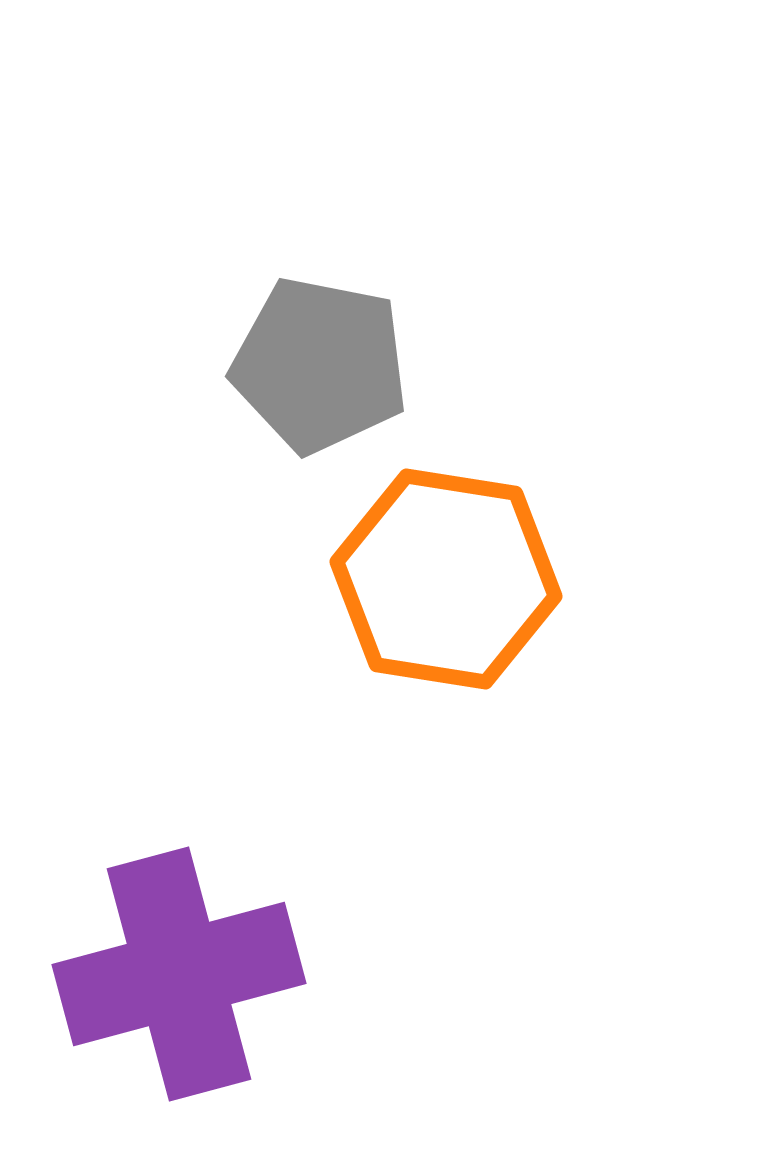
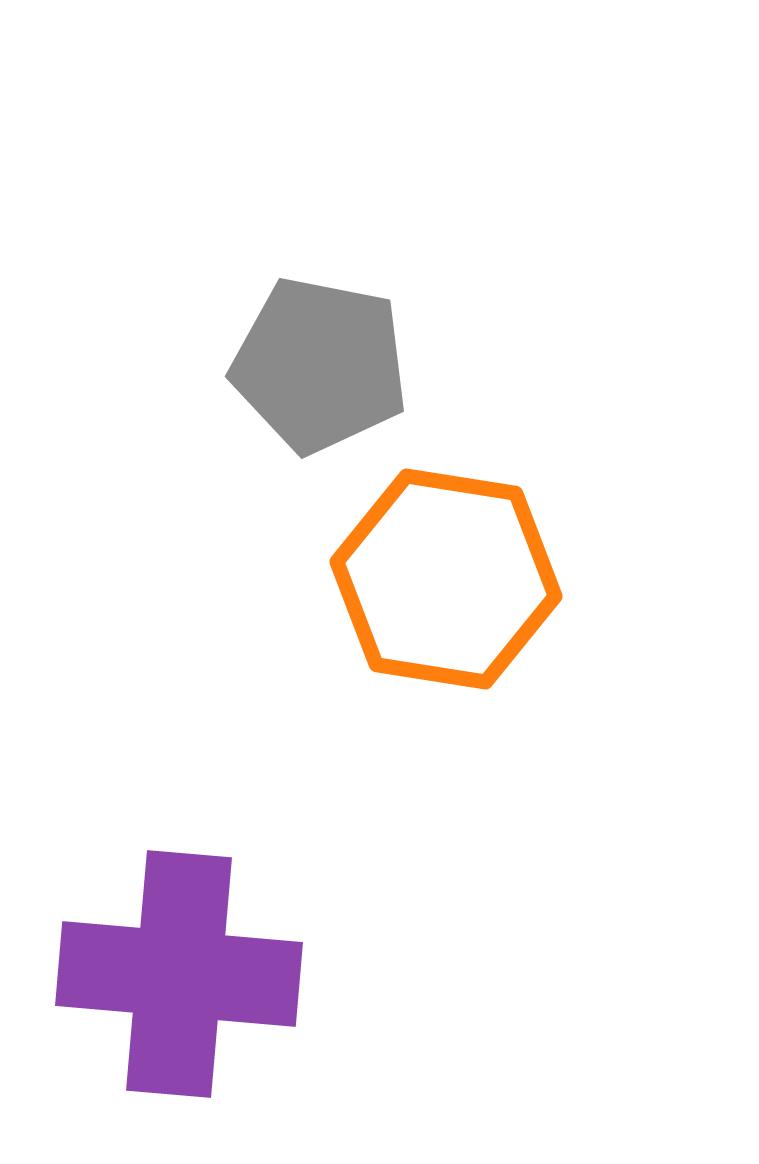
purple cross: rotated 20 degrees clockwise
